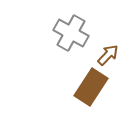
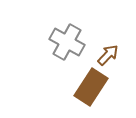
gray cross: moved 4 px left, 9 px down
